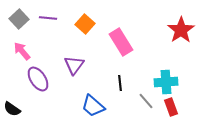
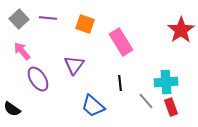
orange square: rotated 24 degrees counterclockwise
